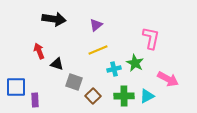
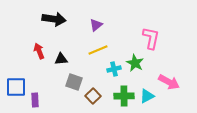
black triangle: moved 4 px right, 5 px up; rotated 24 degrees counterclockwise
pink arrow: moved 1 px right, 3 px down
